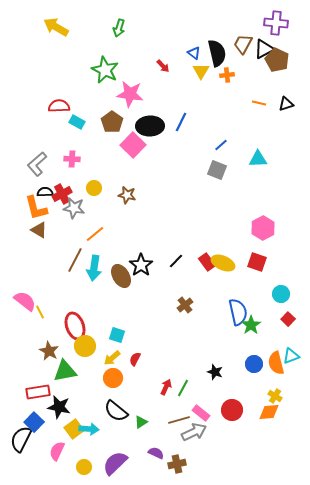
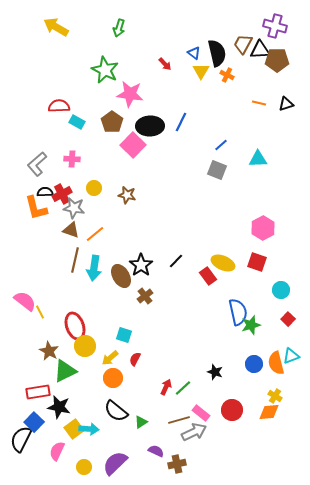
purple cross at (276, 23): moved 1 px left, 3 px down; rotated 10 degrees clockwise
black triangle at (264, 49): moved 4 px left, 1 px down; rotated 25 degrees clockwise
brown pentagon at (277, 60): rotated 25 degrees counterclockwise
red arrow at (163, 66): moved 2 px right, 2 px up
orange cross at (227, 75): rotated 32 degrees clockwise
brown triangle at (39, 230): moved 32 px right; rotated 12 degrees counterclockwise
brown line at (75, 260): rotated 15 degrees counterclockwise
red rectangle at (207, 262): moved 1 px right, 14 px down
cyan circle at (281, 294): moved 4 px up
brown cross at (185, 305): moved 40 px left, 9 px up
green star at (251, 325): rotated 18 degrees clockwise
cyan square at (117, 335): moved 7 px right
yellow arrow at (112, 358): moved 2 px left
green triangle at (65, 371): rotated 15 degrees counterclockwise
green line at (183, 388): rotated 18 degrees clockwise
purple semicircle at (156, 453): moved 2 px up
